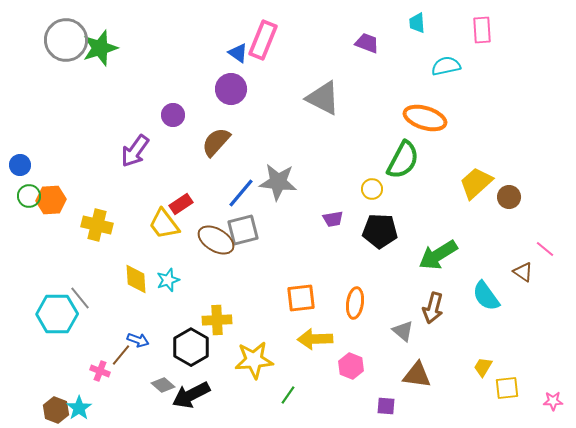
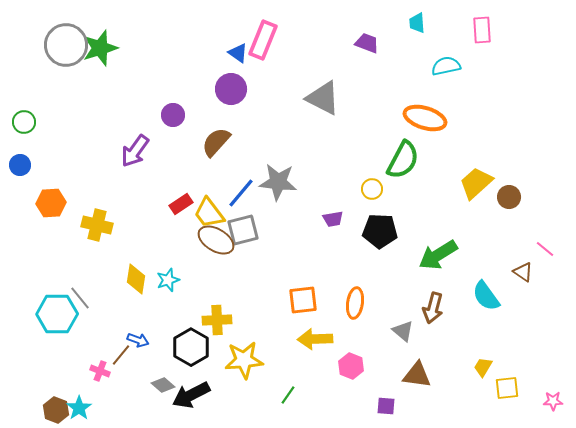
gray circle at (66, 40): moved 5 px down
green circle at (29, 196): moved 5 px left, 74 px up
orange hexagon at (51, 200): moved 3 px down
yellow trapezoid at (164, 224): moved 45 px right, 11 px up
yellow diamond at (136, 279): rotated 12 degrees clockwise
orange square at (301, 298): moved 2 px right, 2 px down
yellow star at (254, 360): moved 10 px left
